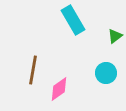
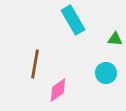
green triangle: moved 3 px down; rotated 42 degrees clockwise
brown line: moved 2 px right, 6 px up
pink diamond: moved 1 px left, 1 px down
